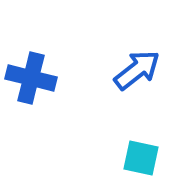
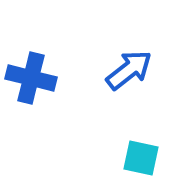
blue arrow: moved 8 px left
